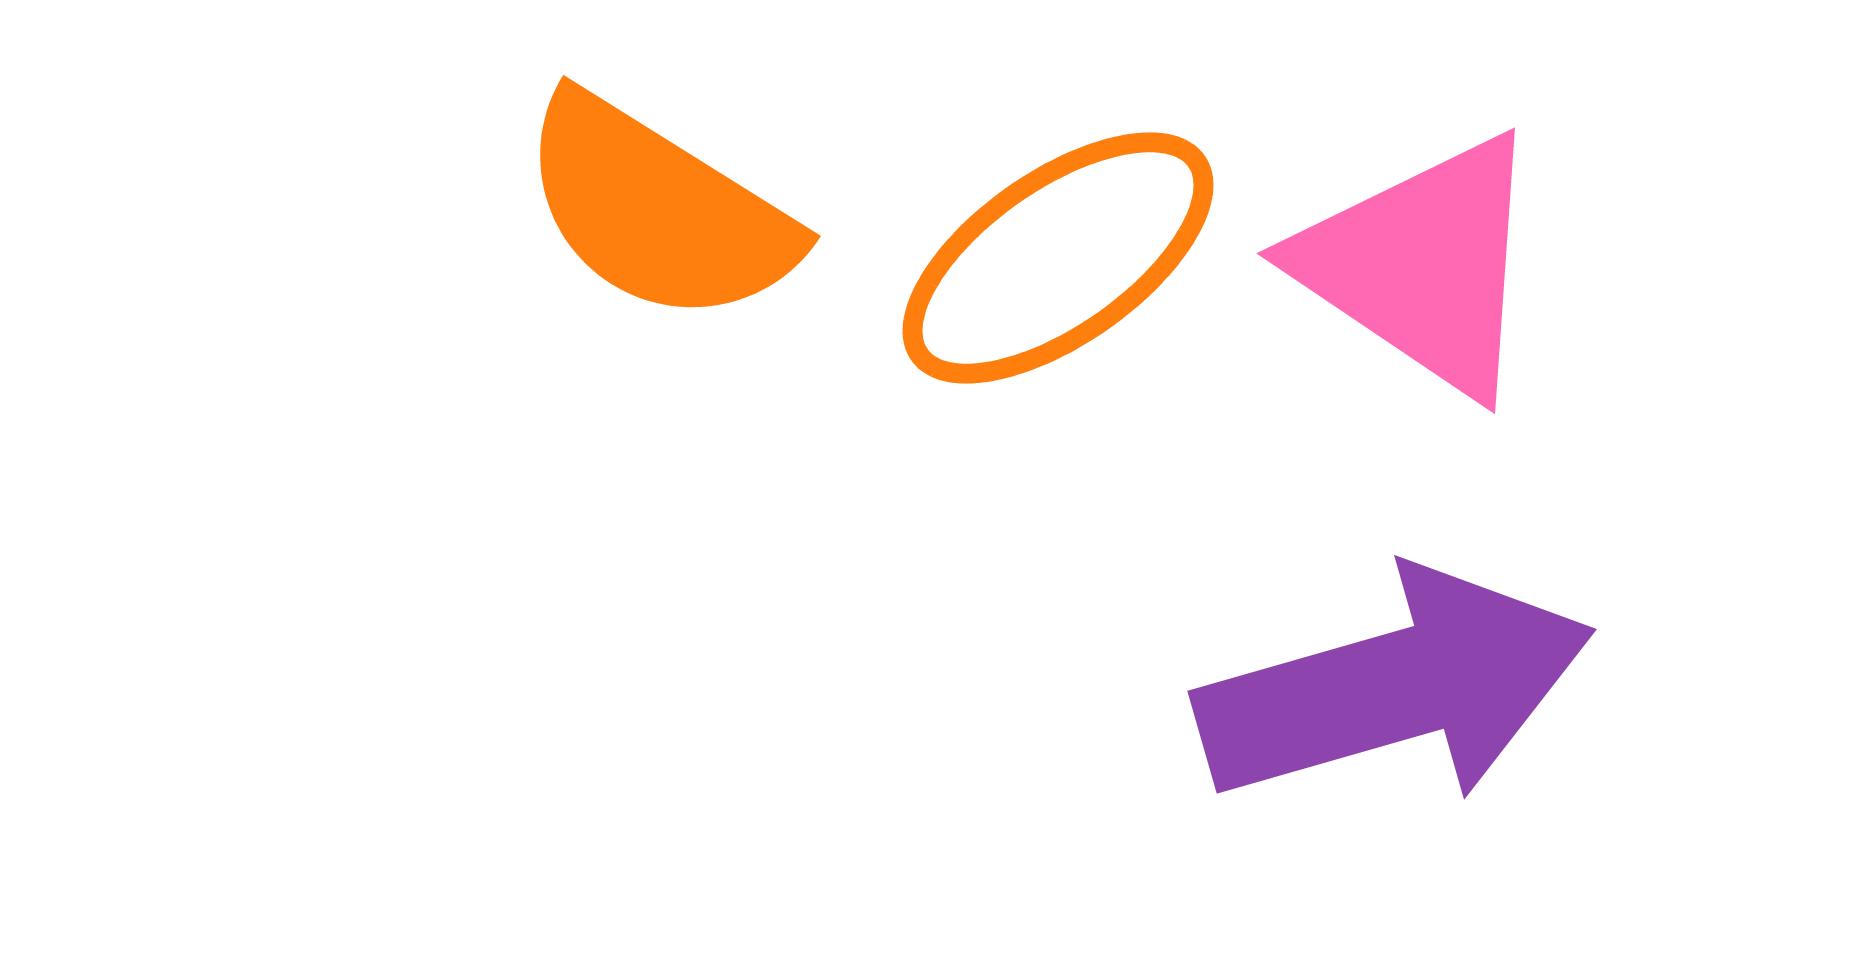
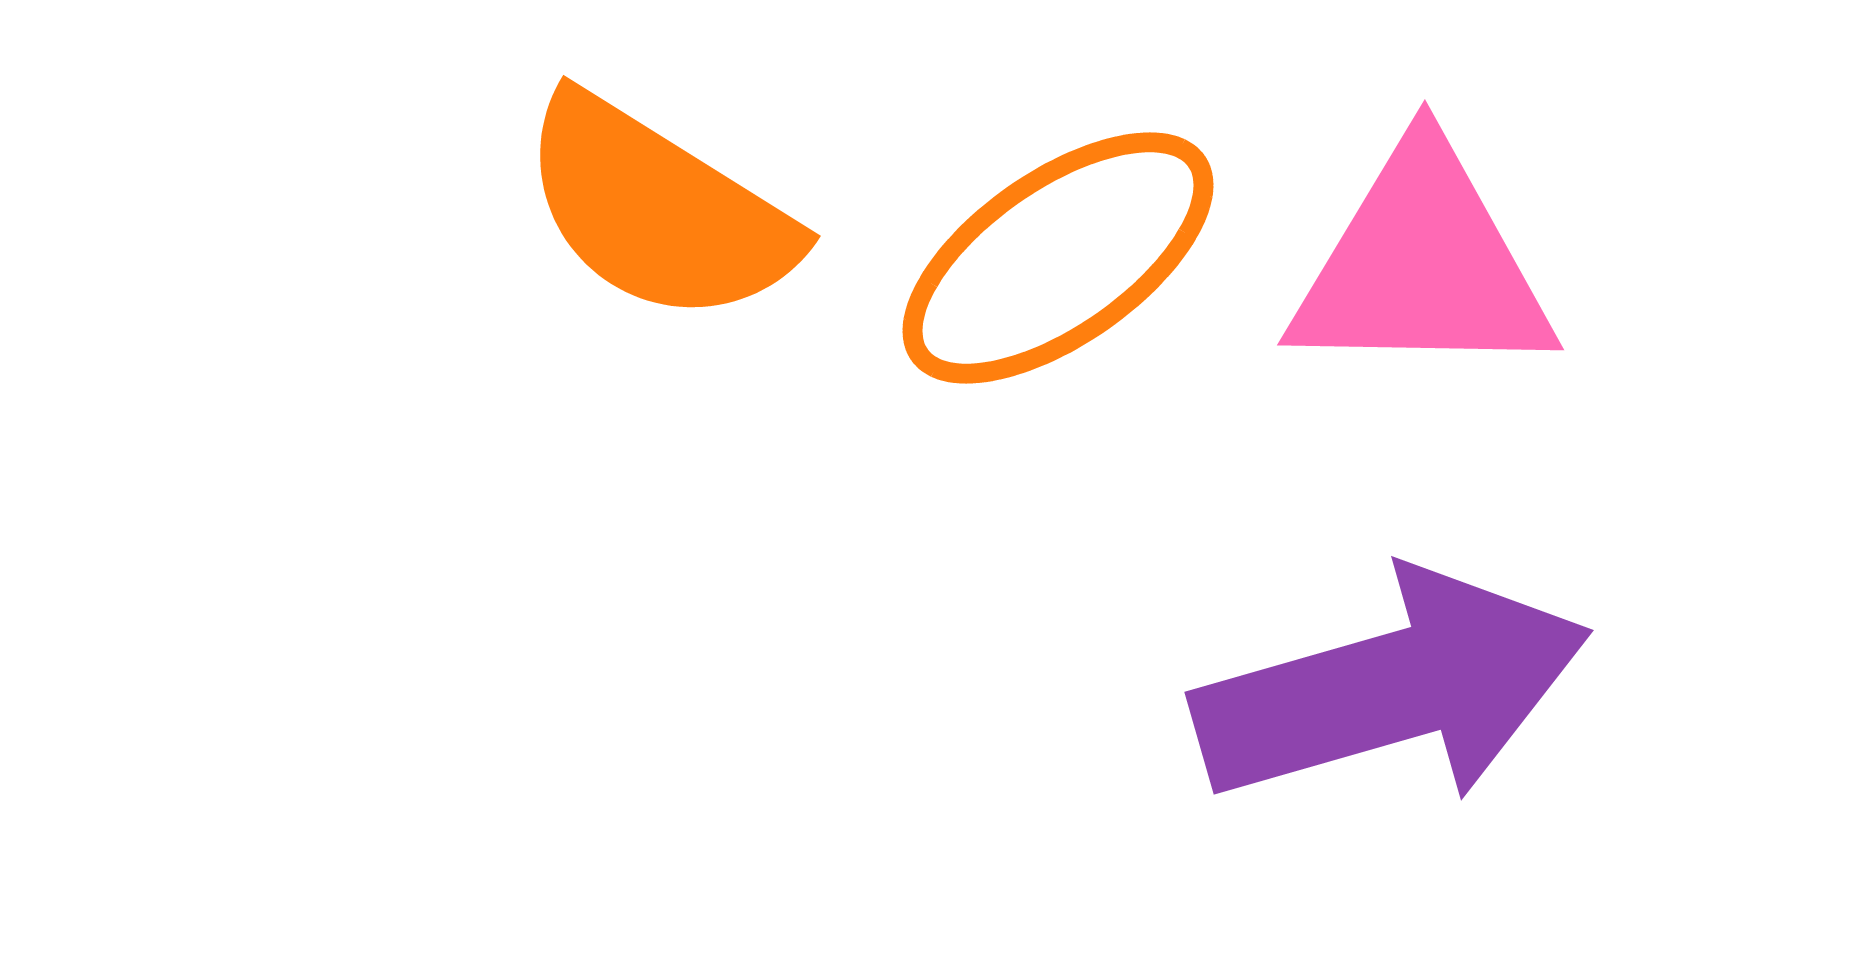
pink triangle: rotated 33 degrees counterclockwise
purple arrow: moved 3 px left, 1 px down
